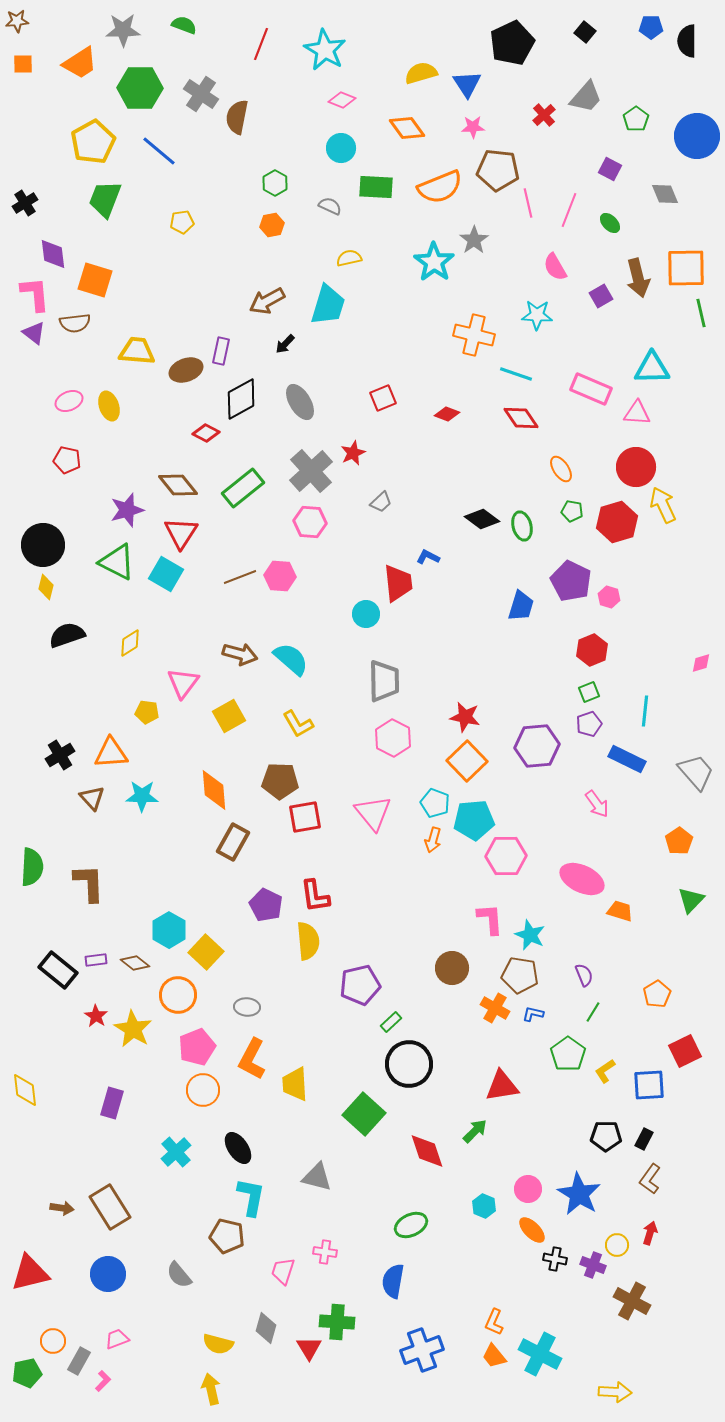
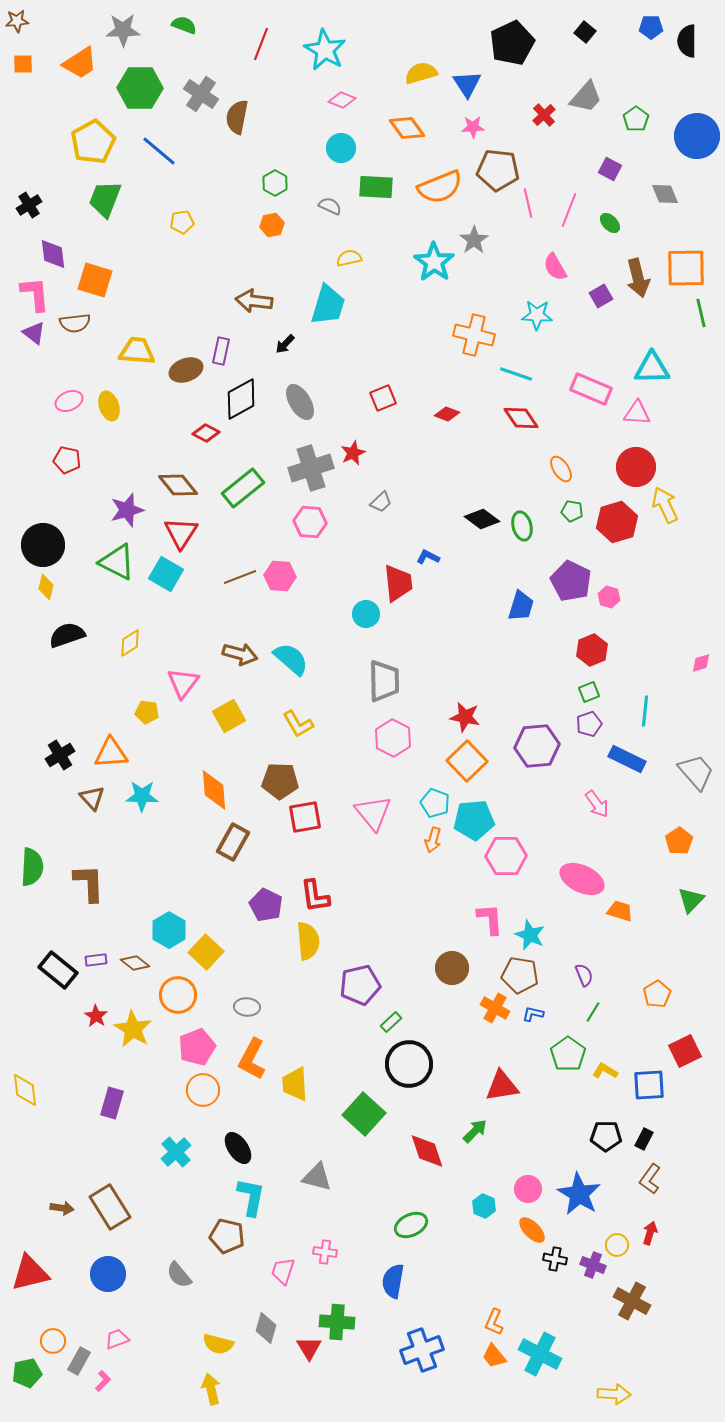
black cross at (25, 203): moved 4 px right, 2 px down
brown arrow at (267, 301): moved 13 px left; rotated 36 degrees clockwise
gray cross at (311, 471): moved 3 px up; rotated 24 degrees clockwise
yellow arrow at (663, 505): moved 2 px right
yellow L-shape at (605, 1071): rotated 65 degrees clockwise
yellow arrow at (615, 1392): moved 1 px left, 2 px down
